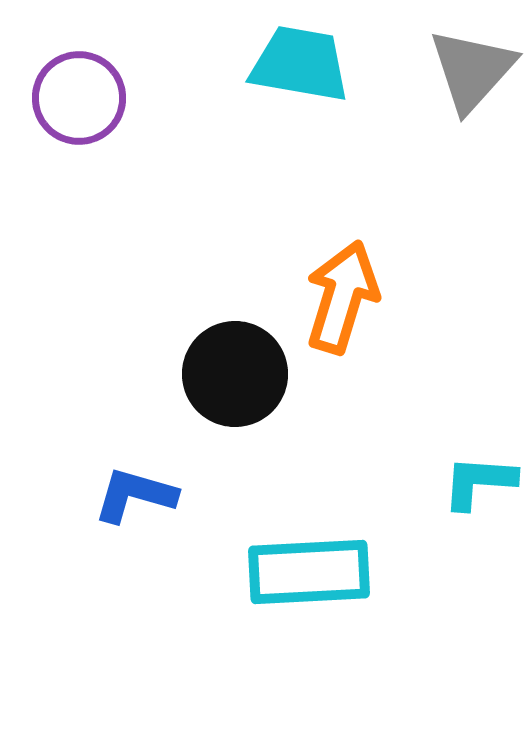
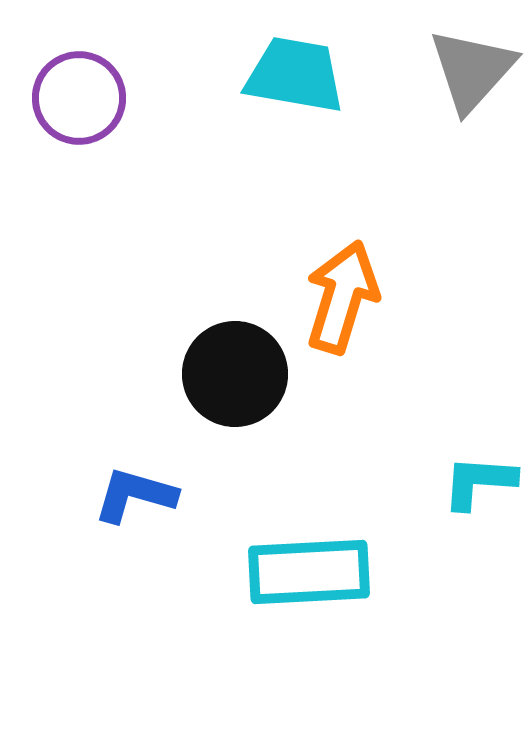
cyan trapezoid: moved 5 px left, 11 px down
